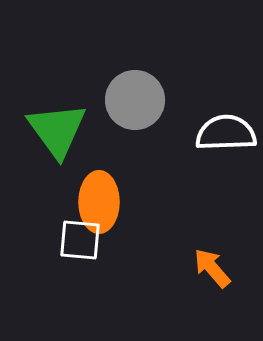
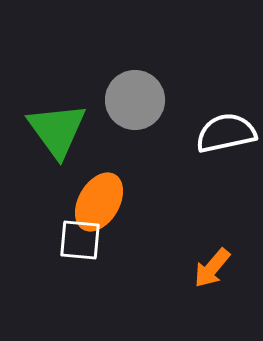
white semicircle: rotated 10 degrees counterclockwise
orange ellipse: rotated 30 degrees clockwise
orange arrow: rotated 99 degrees counterclockwise
